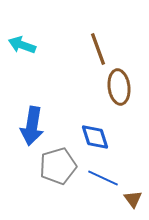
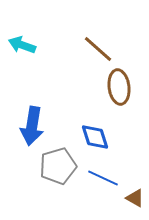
brown line: rotated 28 degrees counterclockwise
brown triangle: moved 2 px right, 1 px up; rotated 24 degrees counterclockwise
